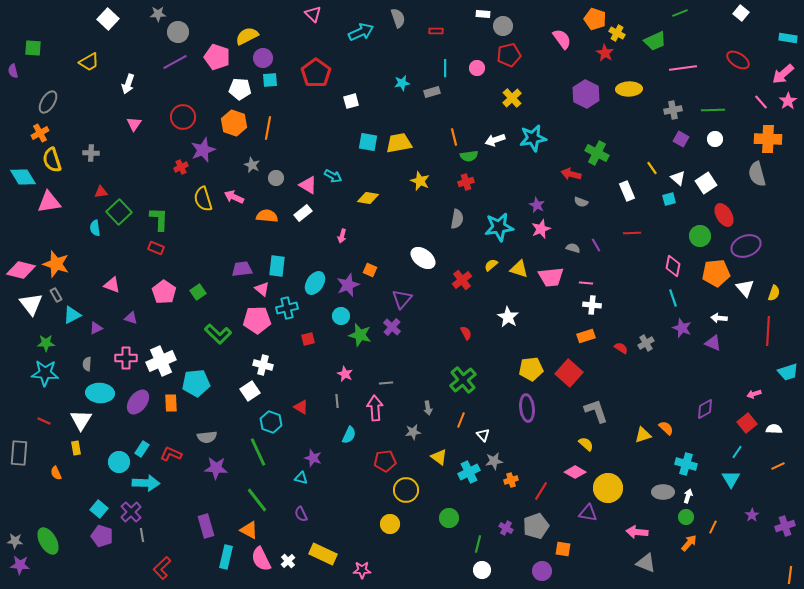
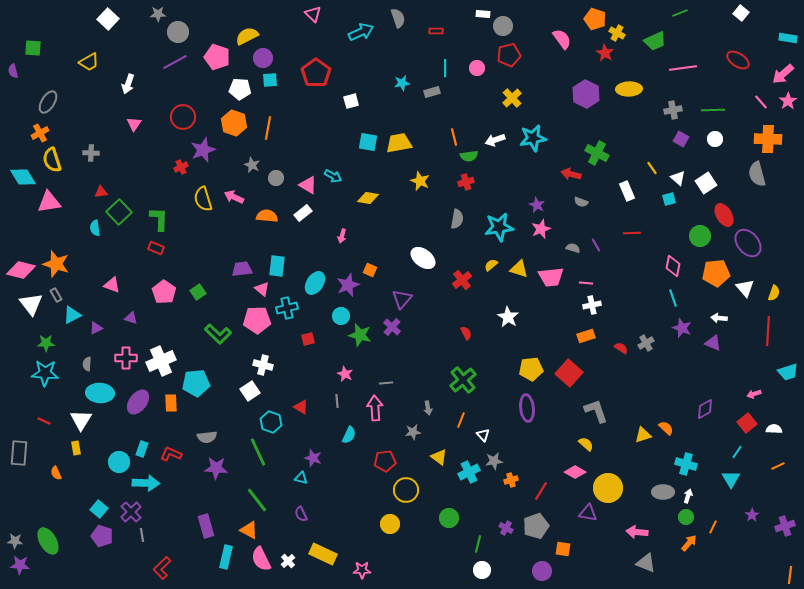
purple ellipse at (746, 246): moved 2 px right, 3 px up; rotated 72 degrees clockwise
white cross at (592, 305): rotated 18 degrees counterclockwise
cyan rectangle at (142, 449): rotated 14 degrees counterclockwise
